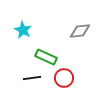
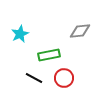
cyan star: moved 3 px left, 4 px down; rotated 18 degrees clockwise
green rectangle: moved 3 px right, 2 px up; rotated 35 degrees counterclockwise
black line: moved 2 px right; rotated 36 degrees clockwise
